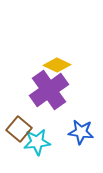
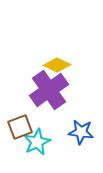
brown square: moved 1 px right, 2 px up; rotated 30 degrees clockwise
cyan star: rotated 20 degrees counterclockwise
